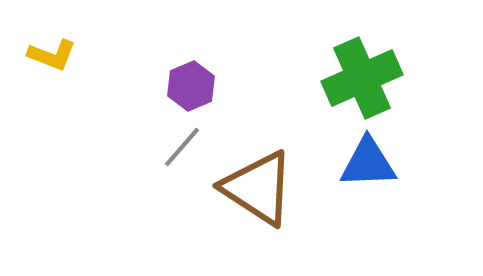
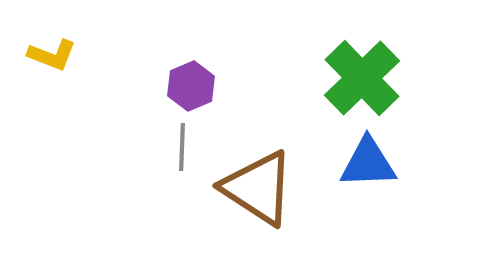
green cross: rotated 20 degrees counterclockwise
gray line: rotated 39 degrees counterclockwise
